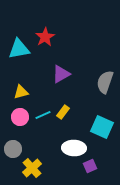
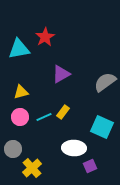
gray semicircle: rotated 35 degrees clockwise
cyan line: moved 1 px right, 2 px down
